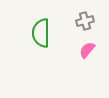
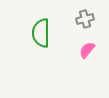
gray cross: moved 2 px up
